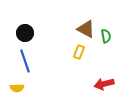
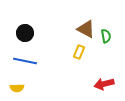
blue line: rotated 60 degrees counterclockwise
